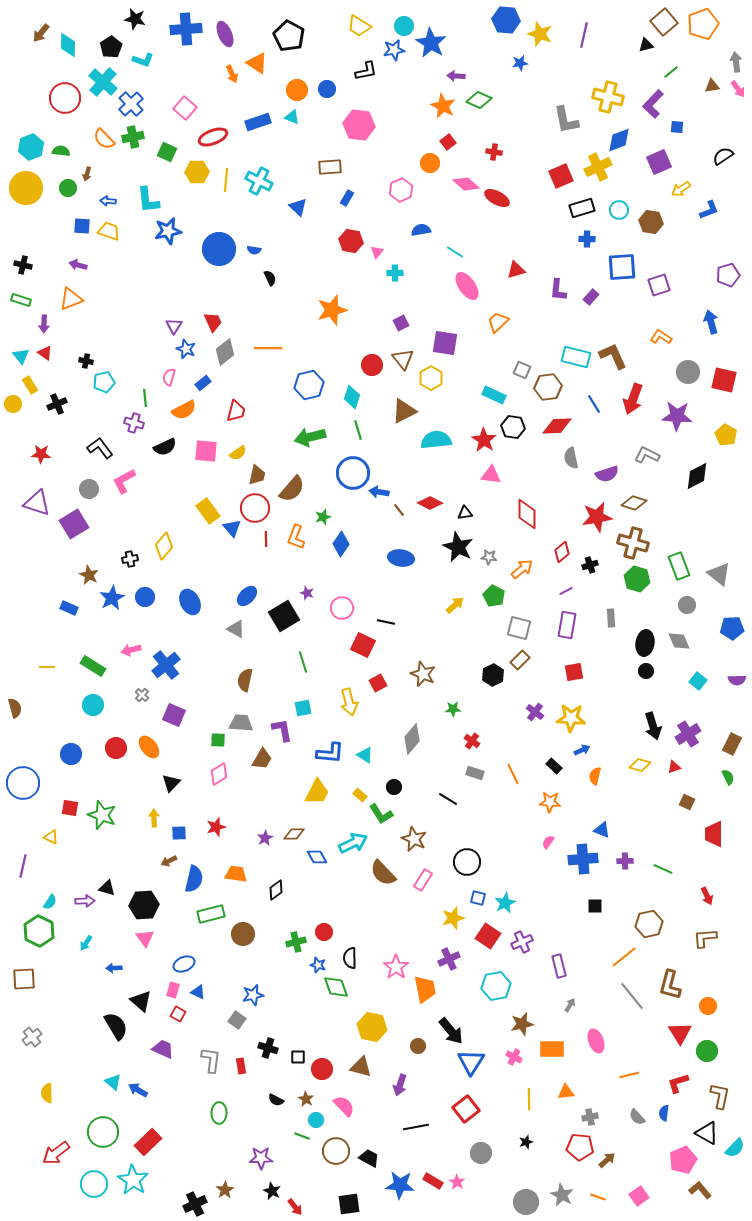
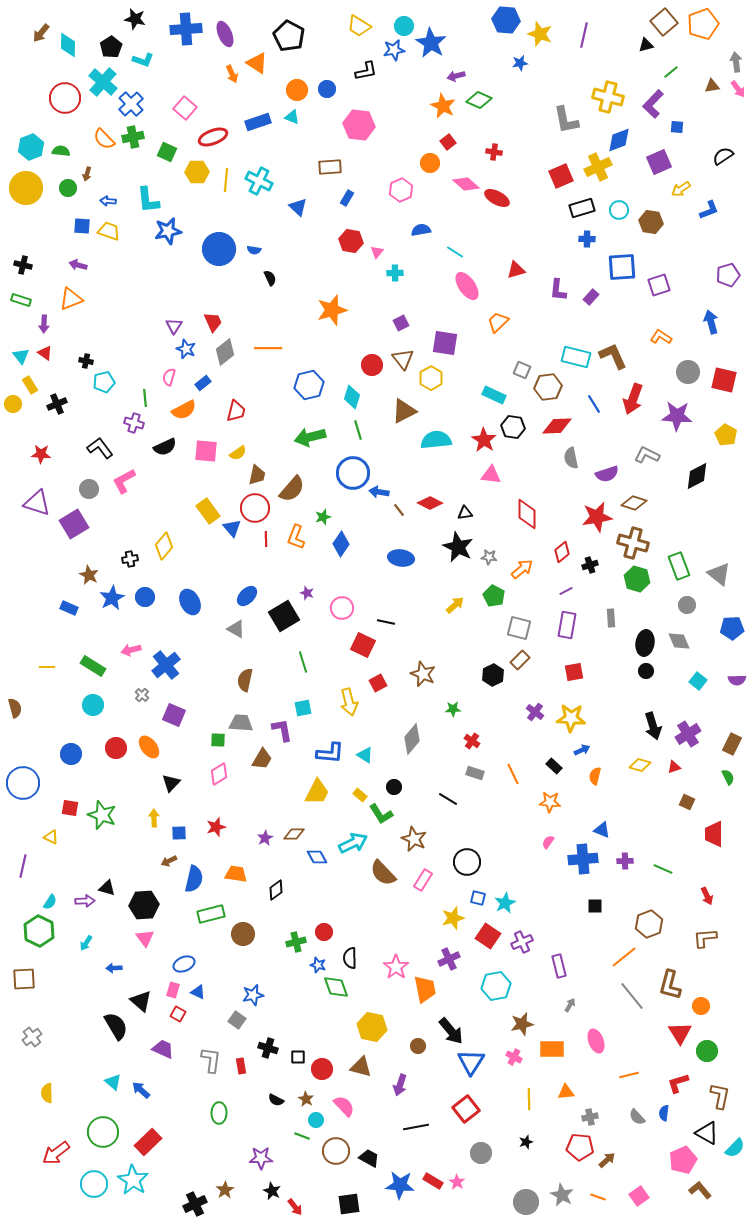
purple arrow at (456, 76): rotated 18 degrees counterclockwise
brown hexagon at (649, 924): rotated 8 degrees counterclockwise
orange circle at (708, 1006): moved 7 px left
blue arrow at (138, 1090): moved 3 px right; rotated 12 degrees clockwise
